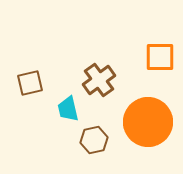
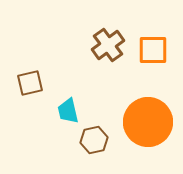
orange square: moved 7 px left, 7 px up
brown cross: moved 9 px right, 35 px up
cyan trapezoid: moved 2 px down
